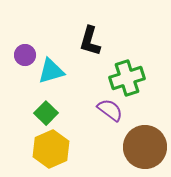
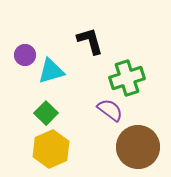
black L-shape: rotated 148 degrees clockwise
brown circle: moved 7 px left
